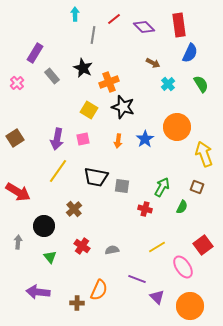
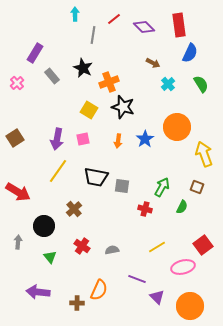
pink ellipse at (183, 267): rotated 70 degrees counterclockwise
